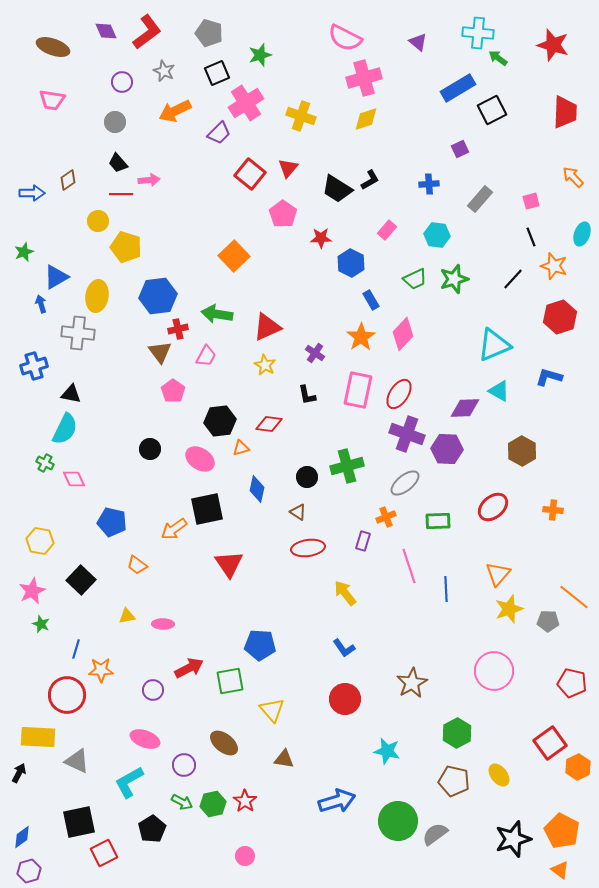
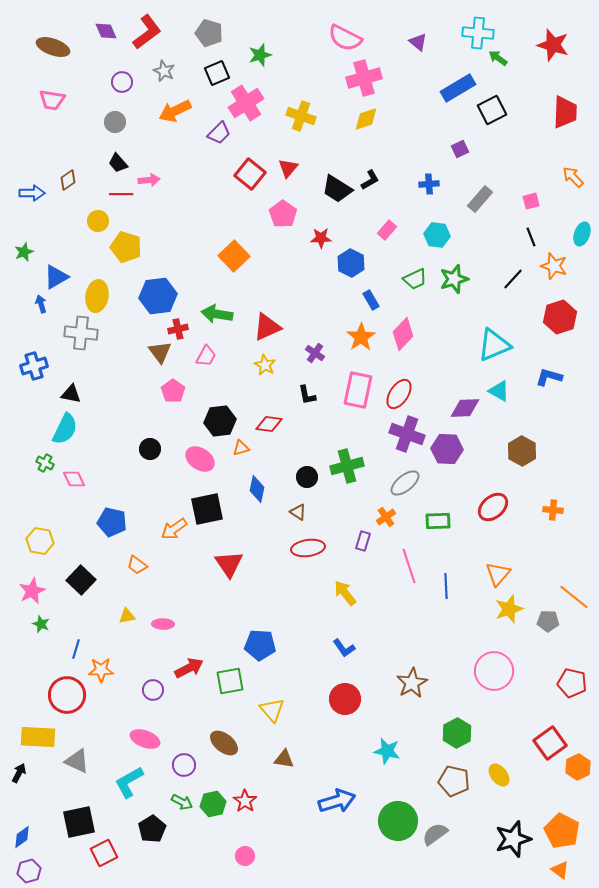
gray cross at (78, 333): moved 3 px right
orange cross at (386, 517): rotated 12 degrees counterclockwise
blue line at (446, 589): moved 3 px up
